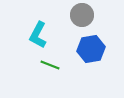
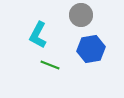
gray circle: moved 1 px left
